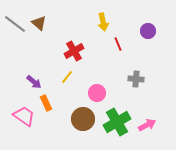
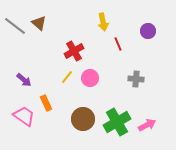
gray line: moved 2 px down
purple arrow: moved 10 px left, 2 px up
pink circle: moved 7 px left, 15 px up
